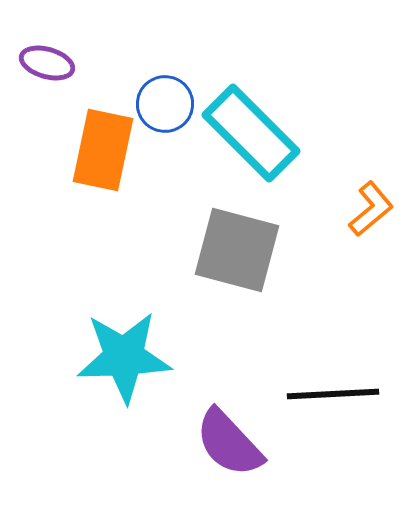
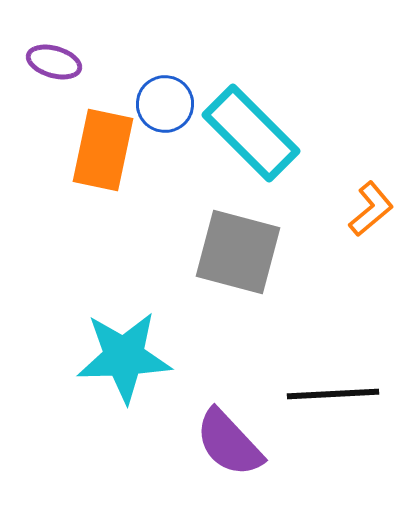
purple ellipse: moved 7 px right, 1 px up
gray square: moved 1 px right, 2 px down
